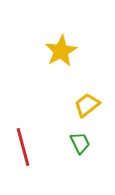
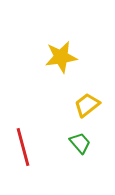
yellow star: moved 6 px down; rotated 20 degrees clockwise
green trapezoid: rotated 15 degrees counterclockwise
